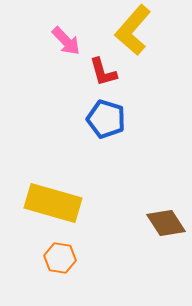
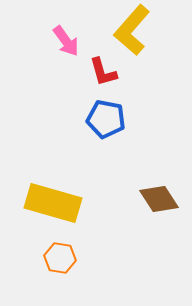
yellow L-shape: moved 1 px left
pink arrow: rotated 8 degrees clockwise
blue pentagon: rotated 6 degrees counterclockwise
brown diamond: moved 7 px left, 24 px up
